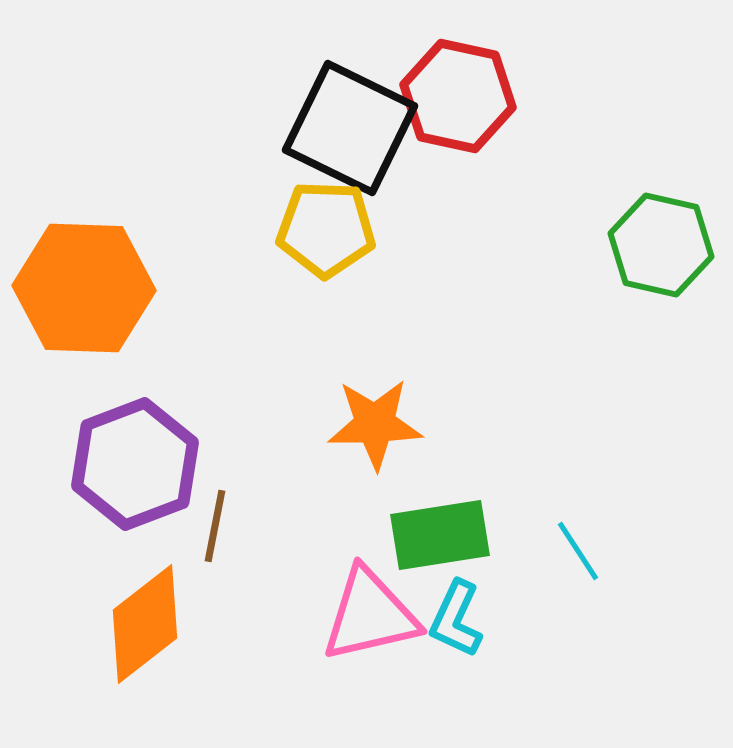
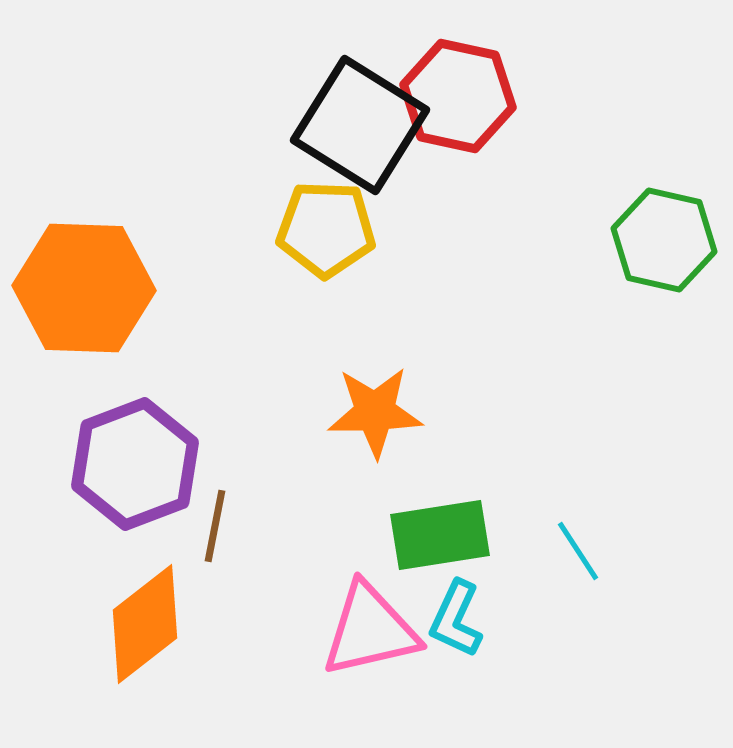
black square: moved 10 px right, 3 px up; rotated 6 degrees clockwise
green hexagon: moved 3 px right, 5 px up
orange star: moved 12 px up
pink triangle: moved 15 px down
